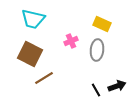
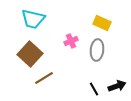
yellow rectangle: moved 1 px up
brown square: rotated 15 degrees clockwise
black line: moved 2 px left, 1 px up
